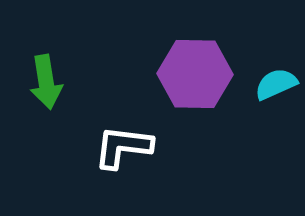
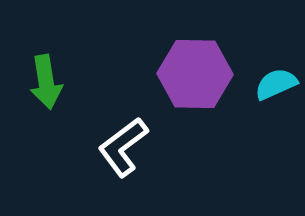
white L-shape: rotated 44 degrees counterclockwise
